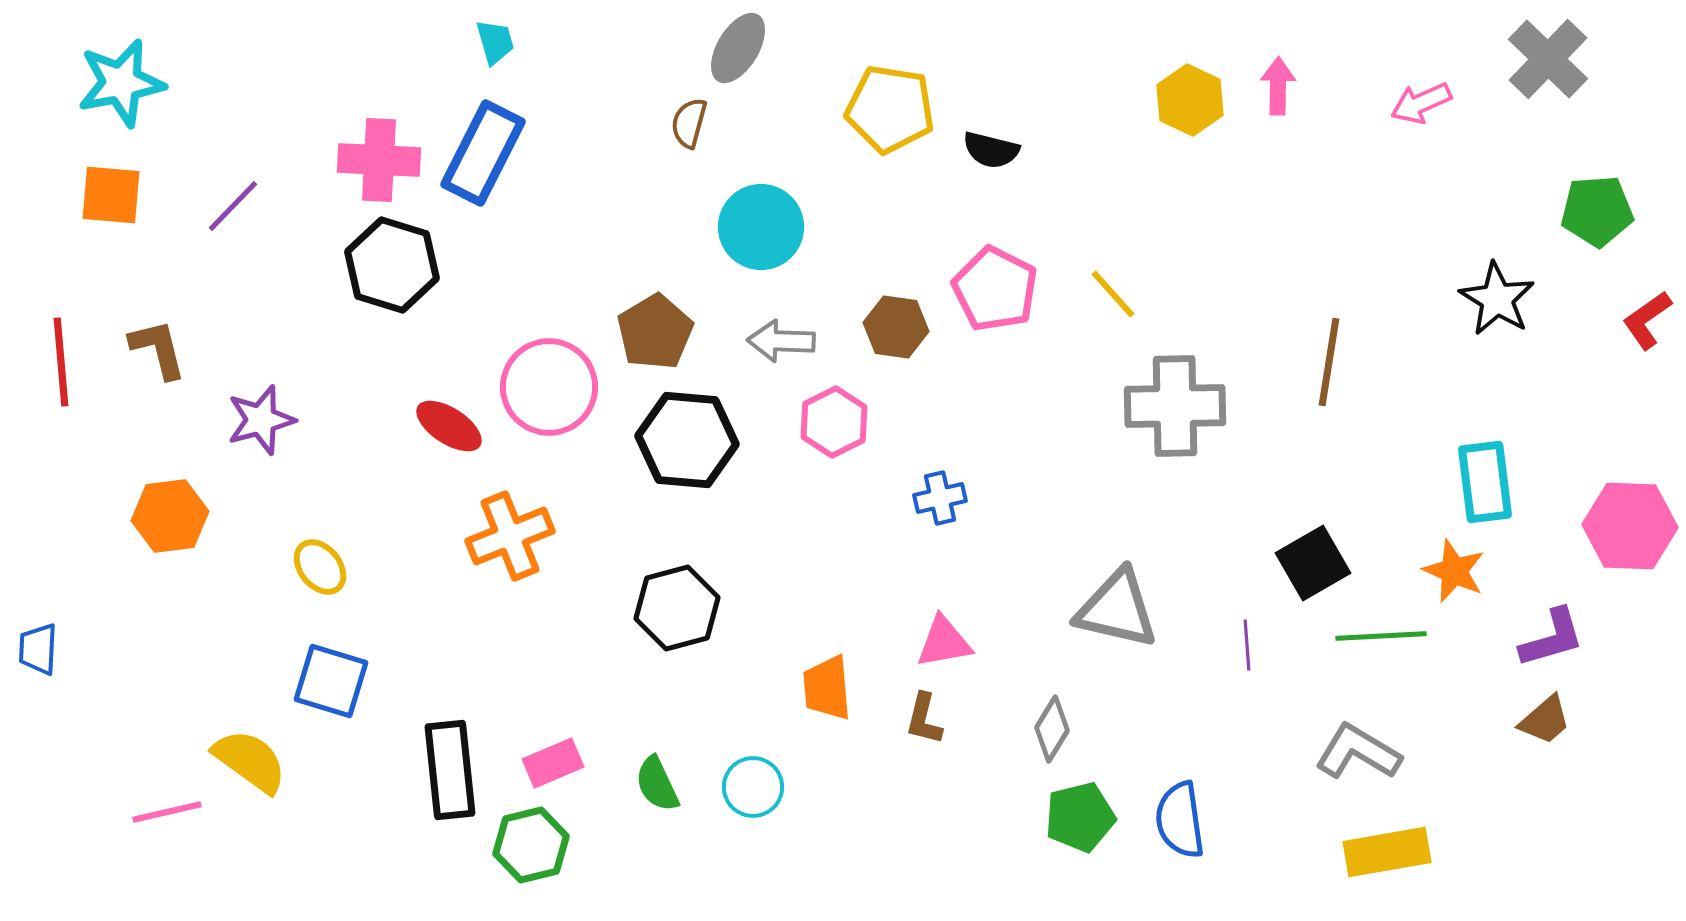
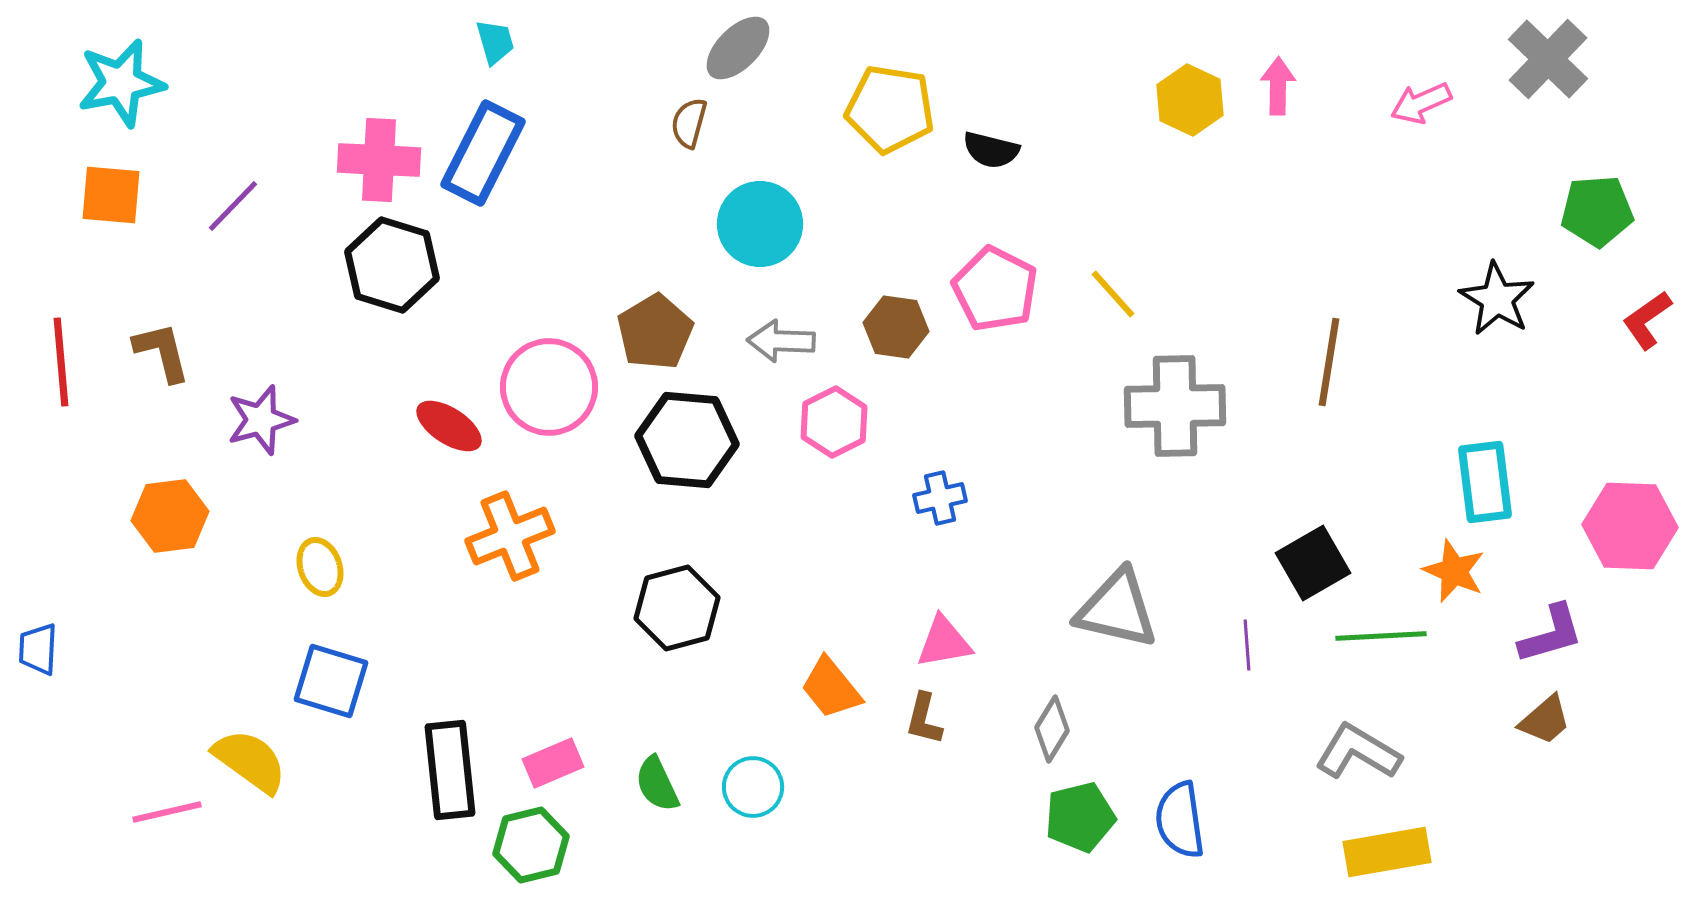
gray ellipse at (738, 48): rotated 14 degrees clockwise
cyan circle at (761, 227): moved 1 px left, 3 px up
brown L-shape at (158, 349): moved 4 px right, 3 px down
yellow ellipse at (320, 567): rotated 20 degrees clockwise
purple L-shape at (1552, 638): moved 1 px left, 4 px up
orange trapezoid at (827, 688): moved 4 px right; rotated 34 degrees counterclockwise
